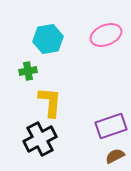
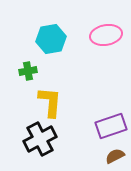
pink ellipse: rotated 12 degrees clockwise
cyan hexagon: moved 3 px right
